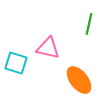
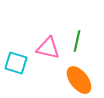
green line: moved 12 px left, 17 px down
